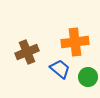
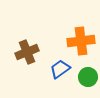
orange cross: moved 6 px right, 1 px up
blue trapezoid: rotated 75 degrees counterclockwise
